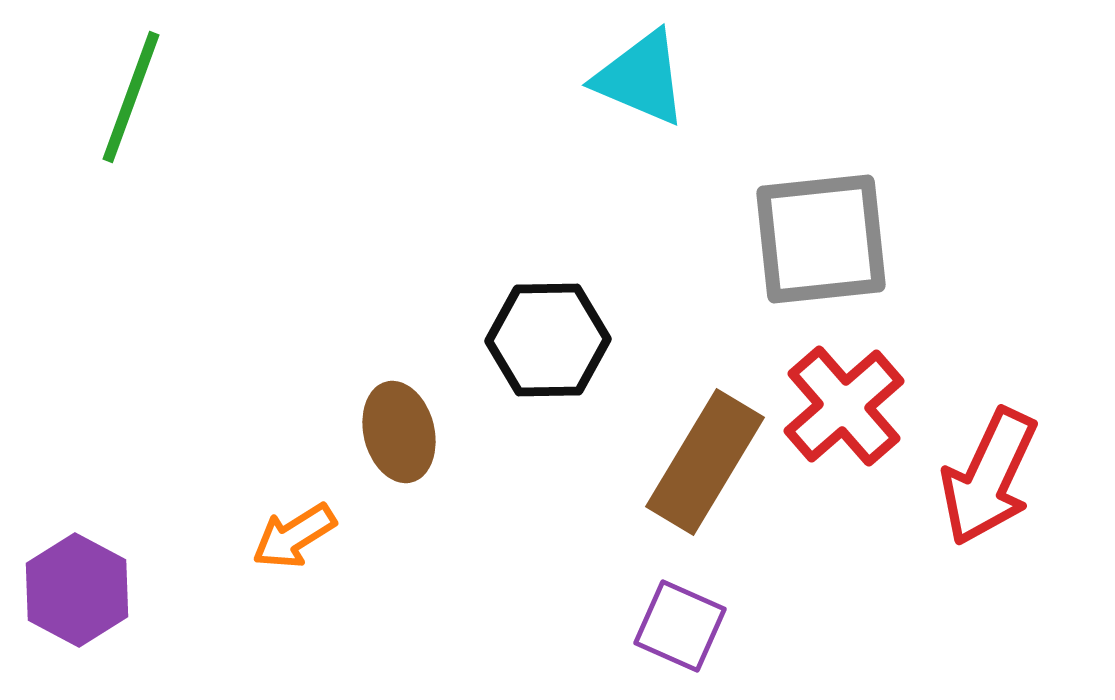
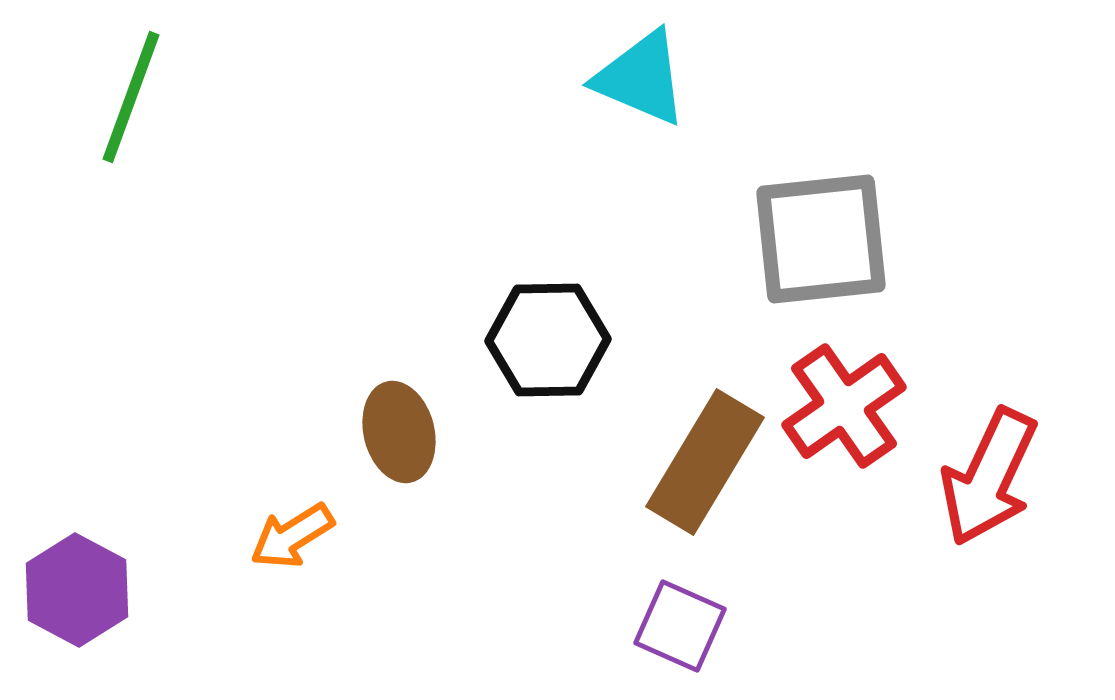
red cross: rotated 6 degrees clockwise
orange arrow: moved 2 px left
